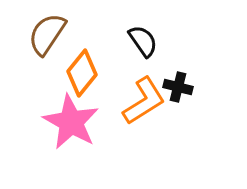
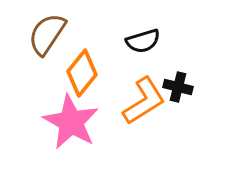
black semicircle: rotated 108 degrees clockwise
